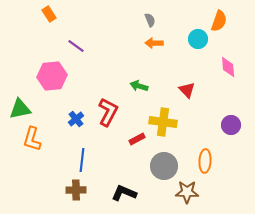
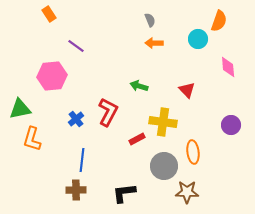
orange ellipse: moved 12 px left, 9 px up; rotated 10 degrees counterclockwise
black L-shape: rotated 30 degrees counterclockwise
